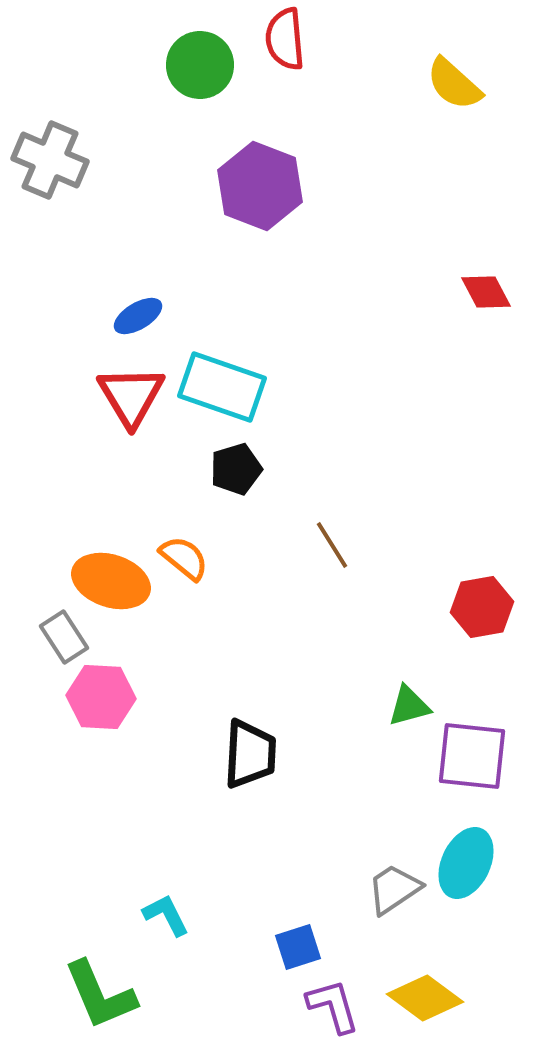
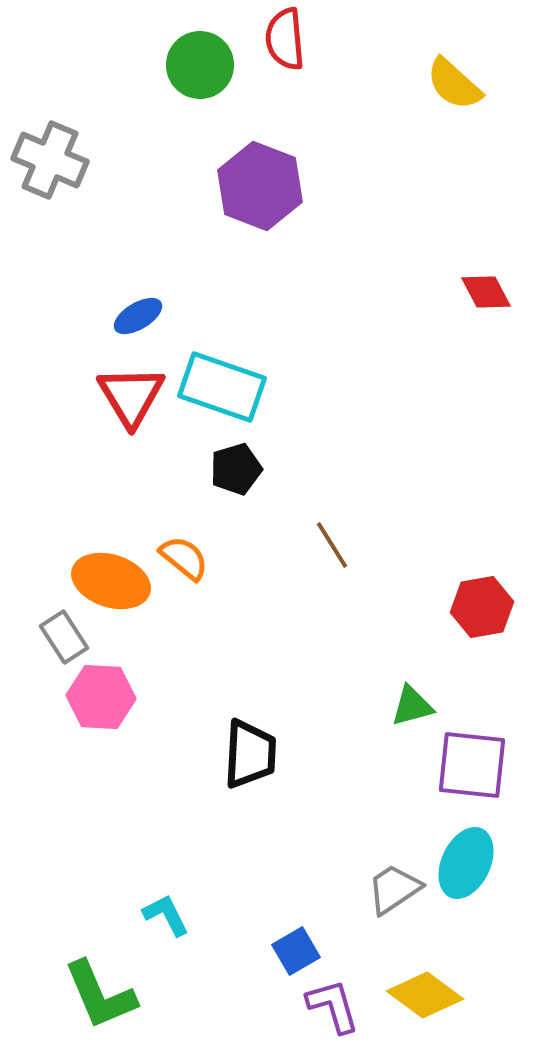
green triangle: moved 3 px right
purple square: moved 9 px down
blue square: moved 2 px left, 4 px down; rotated 12 degrees counterclockwise
yellow diamond: moved 3 px up
